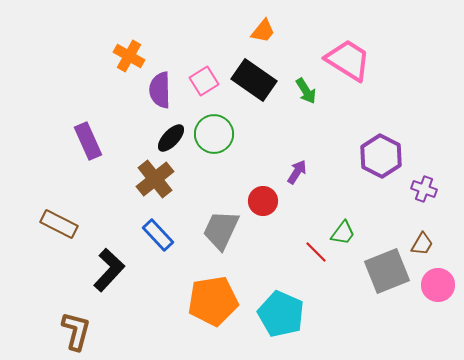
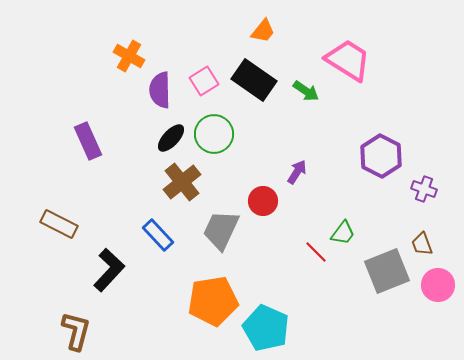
green arrow: rotated 24 degrees counterclockwise
brown cross: moved 27 px right, 3 px down
brown trapezoid: rotated 130 degrees clockwise
cyan pentagon: moved 15 px left, 14 px down
